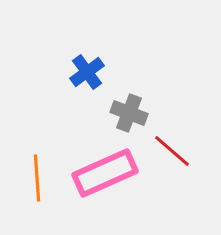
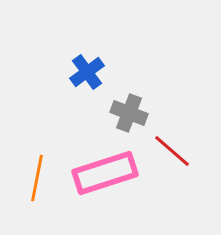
pink rectangle: rotated 6 degrees clockwise
orange line: rotated 15 degrees clockwise
